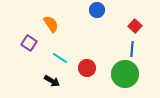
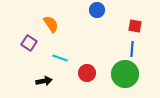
red square: rotated 32 degrees counterclockwise
cyan line: rotated 14 degrees counterclockwise
red circle: moved 5 px down
black arrow: moved 8 px left; rotated 42 degrees counterclockwise
